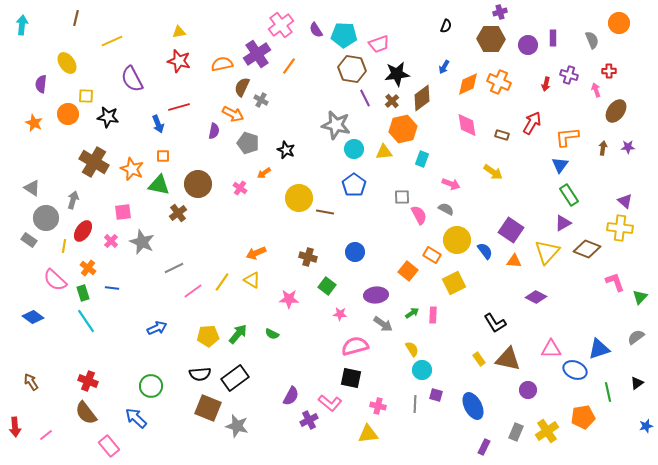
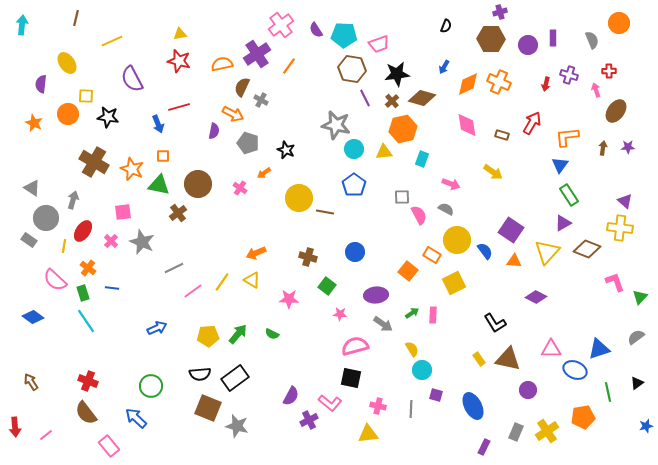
yellow triangle at (179, 32): moved 1 px right, 2 px down
brown diamond at (422, 98): rotated 52 degrees clockwise
gray line at (415, 404): moved 4 px left, 5 px down
